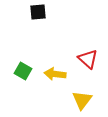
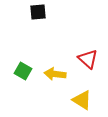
yellow triangle: rotated 35 degrees counterclockwise
